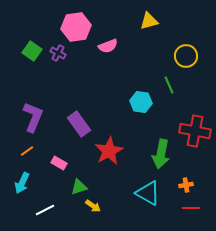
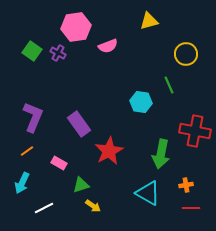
yellow circle: moved 2 px up
green triangle: moved 2 px right, 2 px up
white line: moved 1 px left, 2 px up
